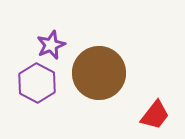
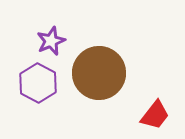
purple star: moved 4 px up
purple hexagon: moved 1 px right
